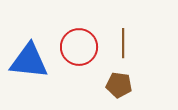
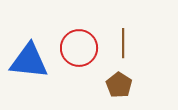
red circle: moved 1 px down
brown pentagon: rotated 25 degrees clockwise
